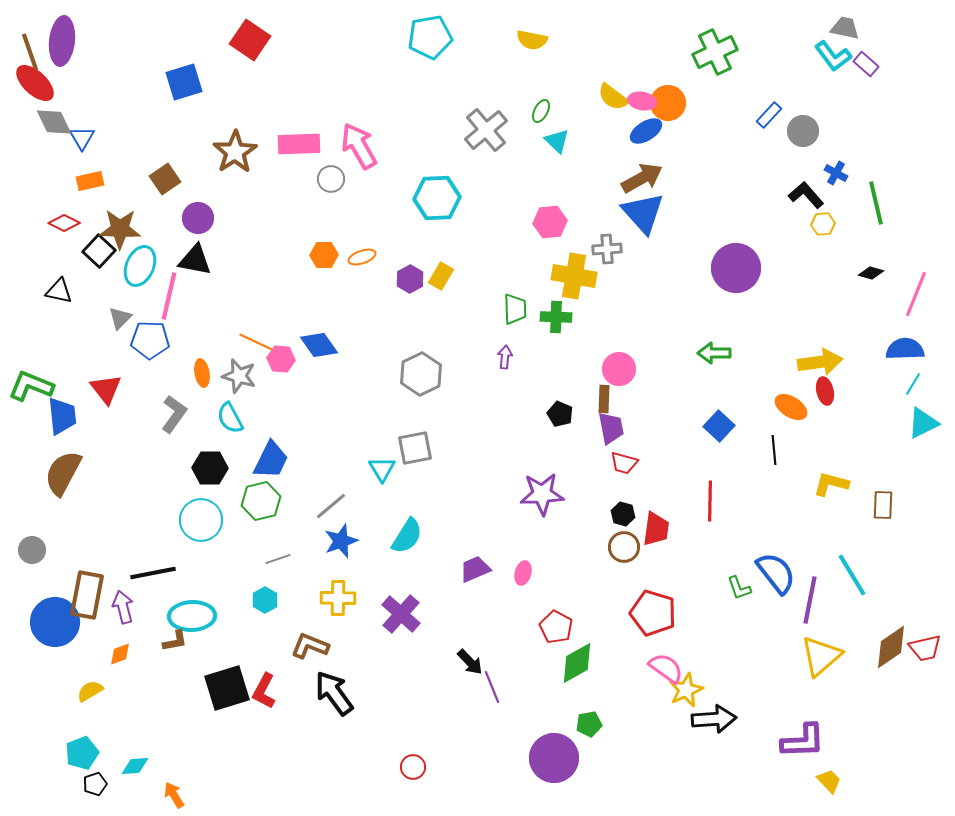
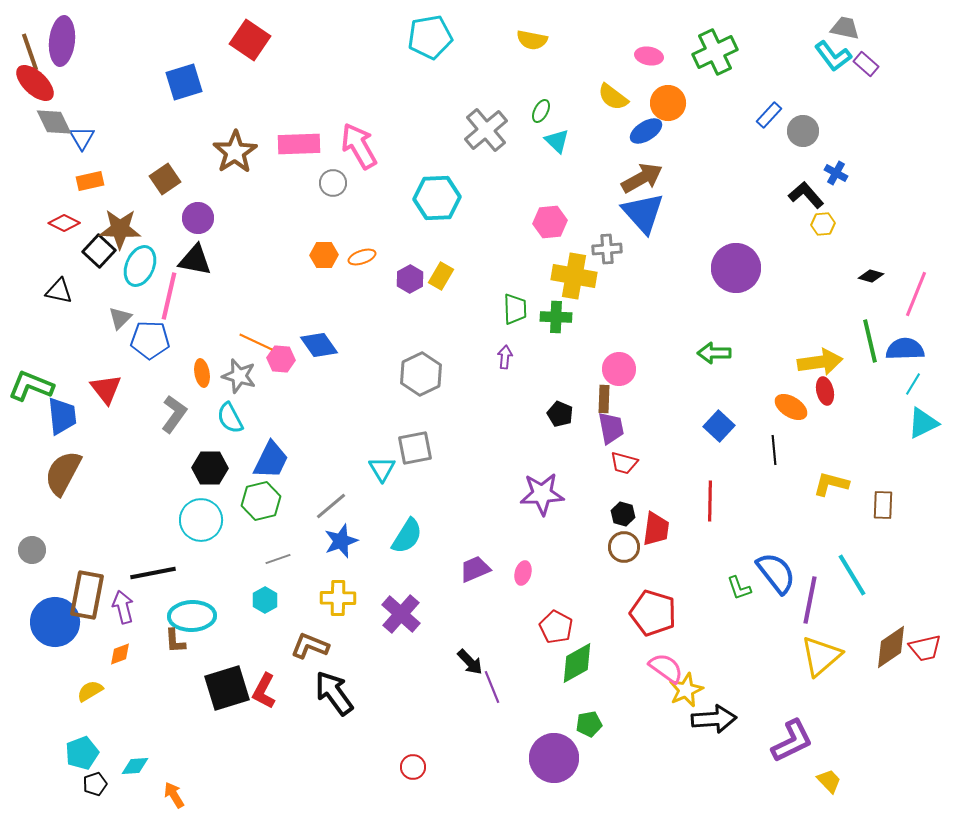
pink ellipse at (642, 101): moved 7 px right, 45 px up
gray circle at (331, 179): moved 2 px right, 4 px down
green line at (876, 203): moved 6 px left, 138 px down
black diamond at (871, 273): moved 3 px down
brown L-shape at (175, 641): rotated 96 degrees clockwise
purple L-shape at (803, 741): moved 11 px left; rotated 24 degrees counterclockwise
